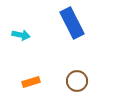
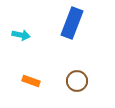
blue rectangle: rotated 48 degrees clockwise
orange rectangle: moved 1 px up; rotated 36 degrees clockwise
